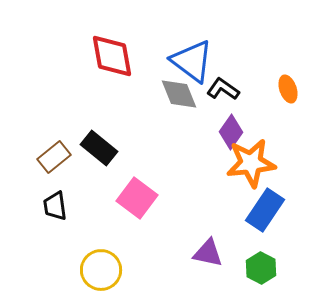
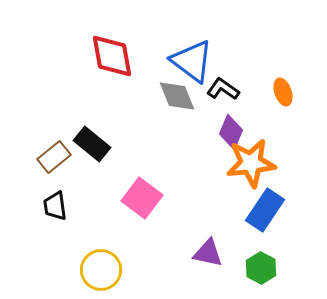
orange ellipse: moved 5 px left, 3 px down
gray diamond: moved 2 px left, 2 px down
purple diamond: rotated 12 degrees counterclockwise
black rectangle: moved 7 px left, 4 px up
pink square: moved 5 px right
